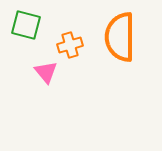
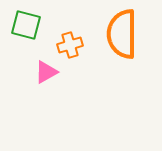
orange semicircle: moved 2 px right, 3 px up
pink triangle: rotated 40 degrees clockwise
